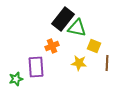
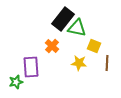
orange cross: rotated 24 degrees counterclockwise
purple rectangle: moved 5 px left
green star: moved 3 px down
